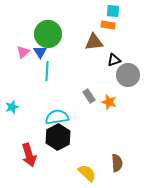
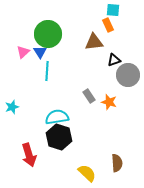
cyan square: moved 1 px up
orange rectangle: rotated 56 degrees clockwise
black hexagon: moved 1 px right; rotated 15 degrees counterclockwise
